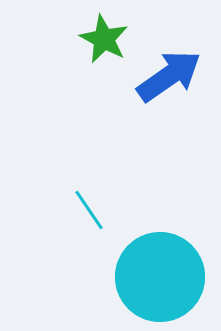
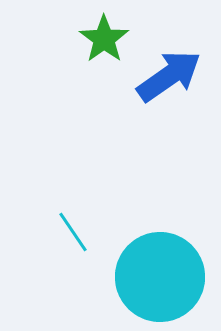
green star: rotated 9 degrees clockwise
cyan line: moved 16 px left, 22 px down
